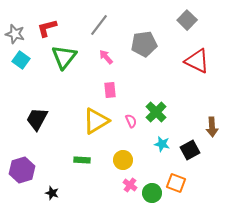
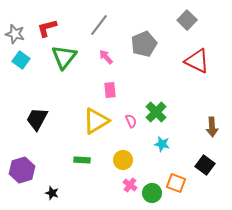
gray pentagon: rotated 15 degrees counterclockwise
black square: moved 15 px right, 15 px down; rotated 24 degrees counterclockwise
